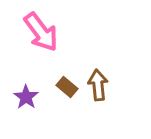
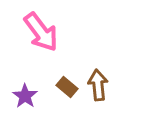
purple star: moved 1 px left, 1 px up
